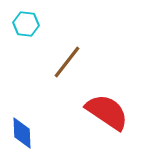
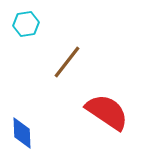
cyan hexagon: rotated 15 degrees counterclockwise
